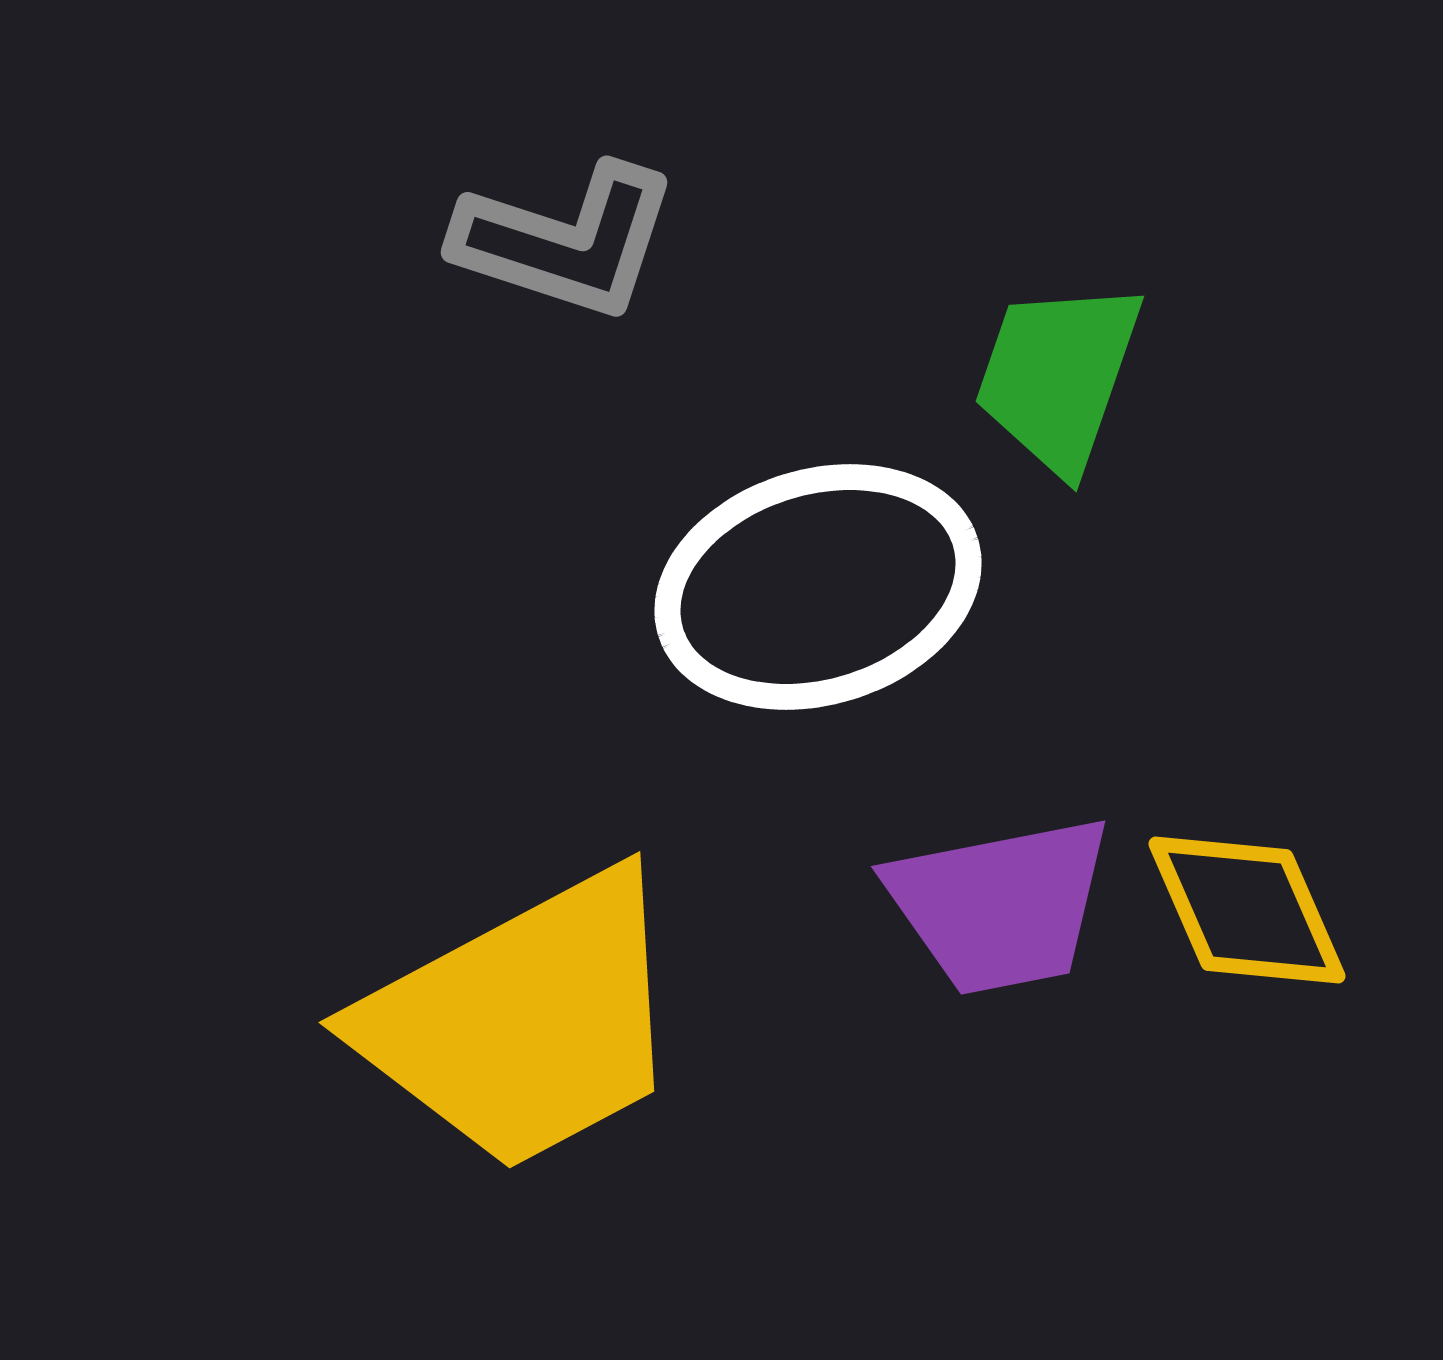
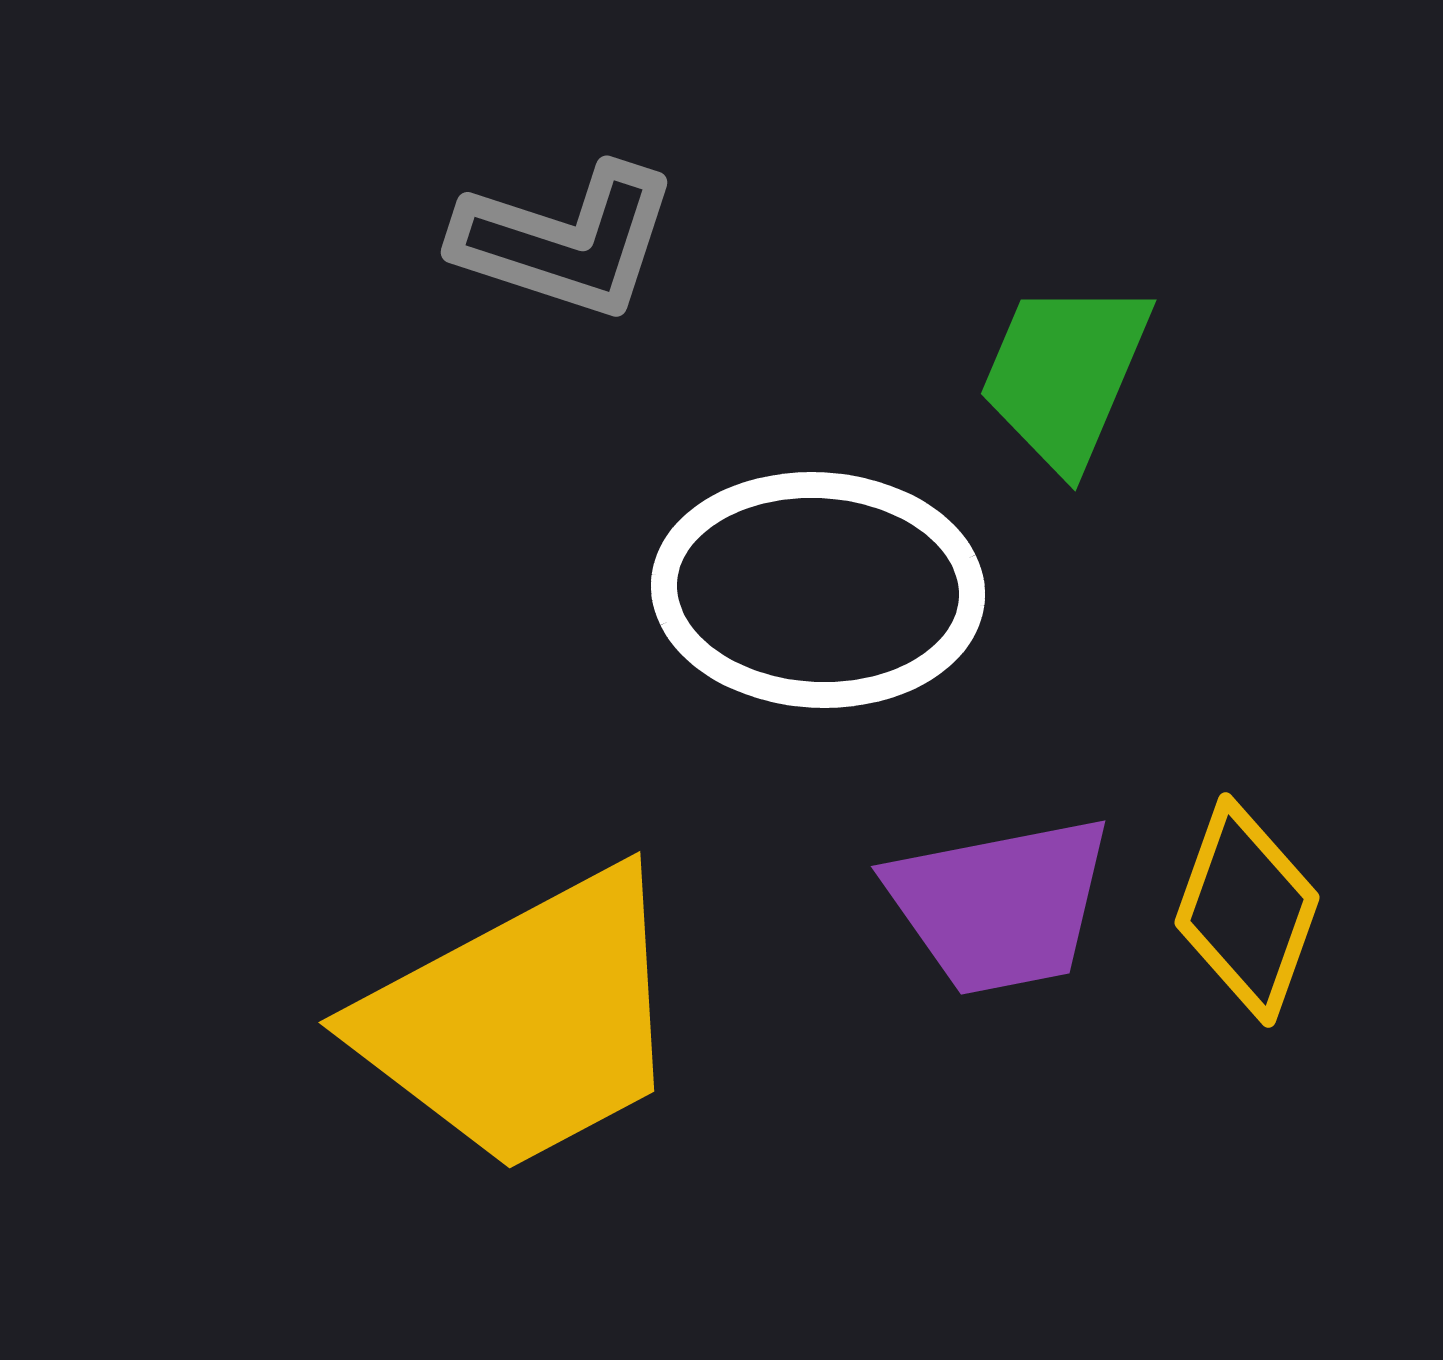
green trapezoid: moved 7 px right, 2 px up; rotated 4 degrees clockwise
white ellipse: moved 3 px down; rotated 20 degrees clockwise
yellow diamond: rotated 43 degrees clockwise
